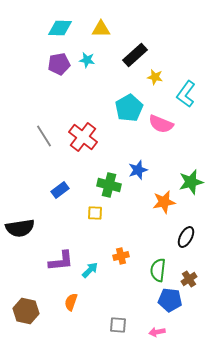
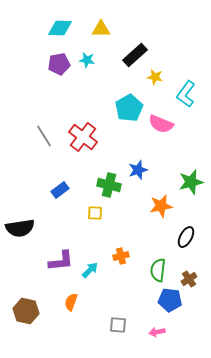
orange star: moved 3 px left, 4 px down
